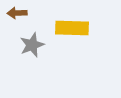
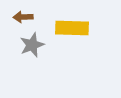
brown arrow: moved 6 px right, 4 px down
